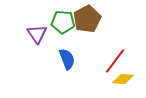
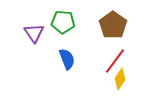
brown pentagon: moved 26 px right, 6 px down; rotated 8 degrees counterclockwise
purple triangle: moved 3 px left, 1 px up
yellow diamond: moved 3 px left; rotated 60 degrees counterclockwise
